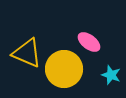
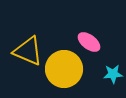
yellow triangle: moved 1 px right, 2 px up
cyan star: moved 2 px right, 1 px up; rotated 24 degrees counterclockwise
